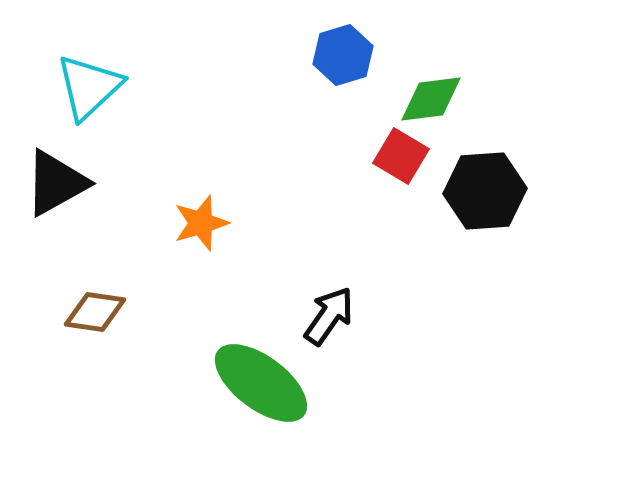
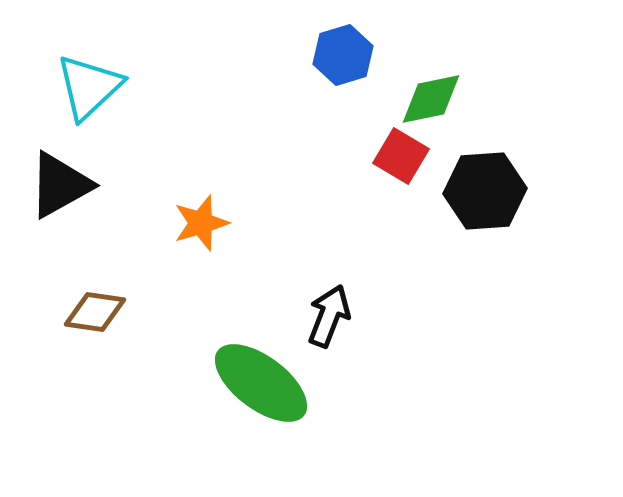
green diamond: rotated 4 degrees counterclockwise
black triangle: moved 4 px right, 2 px down
black arrow: rotated 14 degrees counterclockwise
